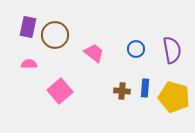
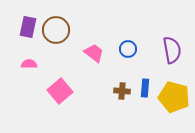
brown circle: moved 1 px right, 5 px up
blue circle: moved 8 px left
